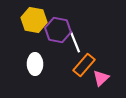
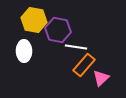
white line: moved 1 px right, 5 px down; rotated 60 degrees counterclockwise
white ellipse: moved 11 px left, 13 px up
